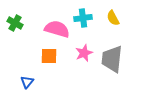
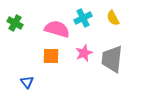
cyan cross: rotated 18 degrees counterclockwise
orange square: moved 2 px right
blue triangle: rotated 16 degrees counterclockwise
